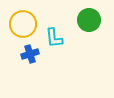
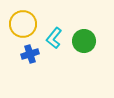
green circle: moved 5 px left, 21 px down
cyan L-shape: rotated 45 degrees clockwise
